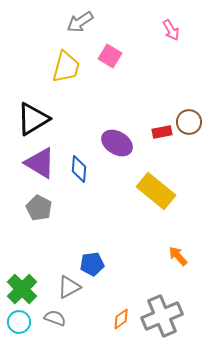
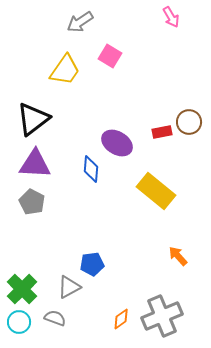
pink arrow: moved 13 px up
yellow trapezoid: moved 1 px left, 3 px down; rotated 20 degrees clockwise
black triangle: rotated 6 degrees counterclockwise
purple triangle: moved 5 px left, 1 px down; rotated 28 degrees counterclockwise
blue diamond: moved 12 px right
gray pentagon: moved 7 px left, 6 px up
